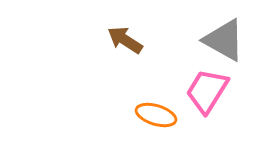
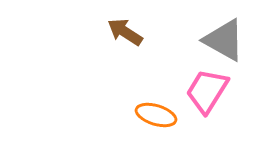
brown arrow: moved 8 px up
